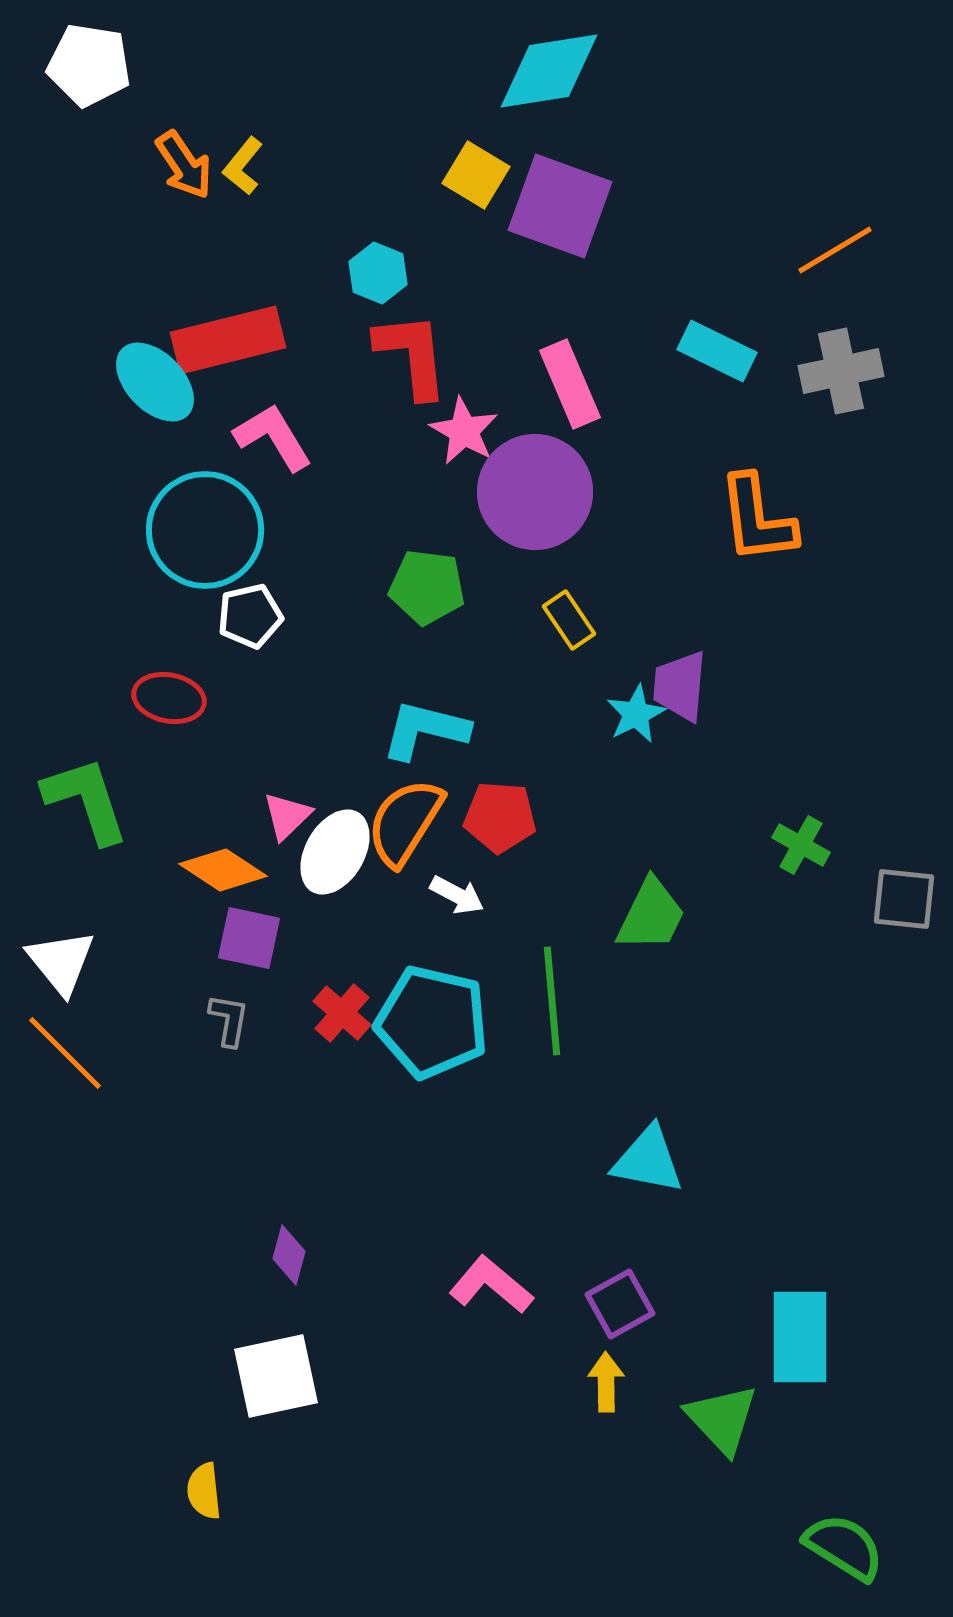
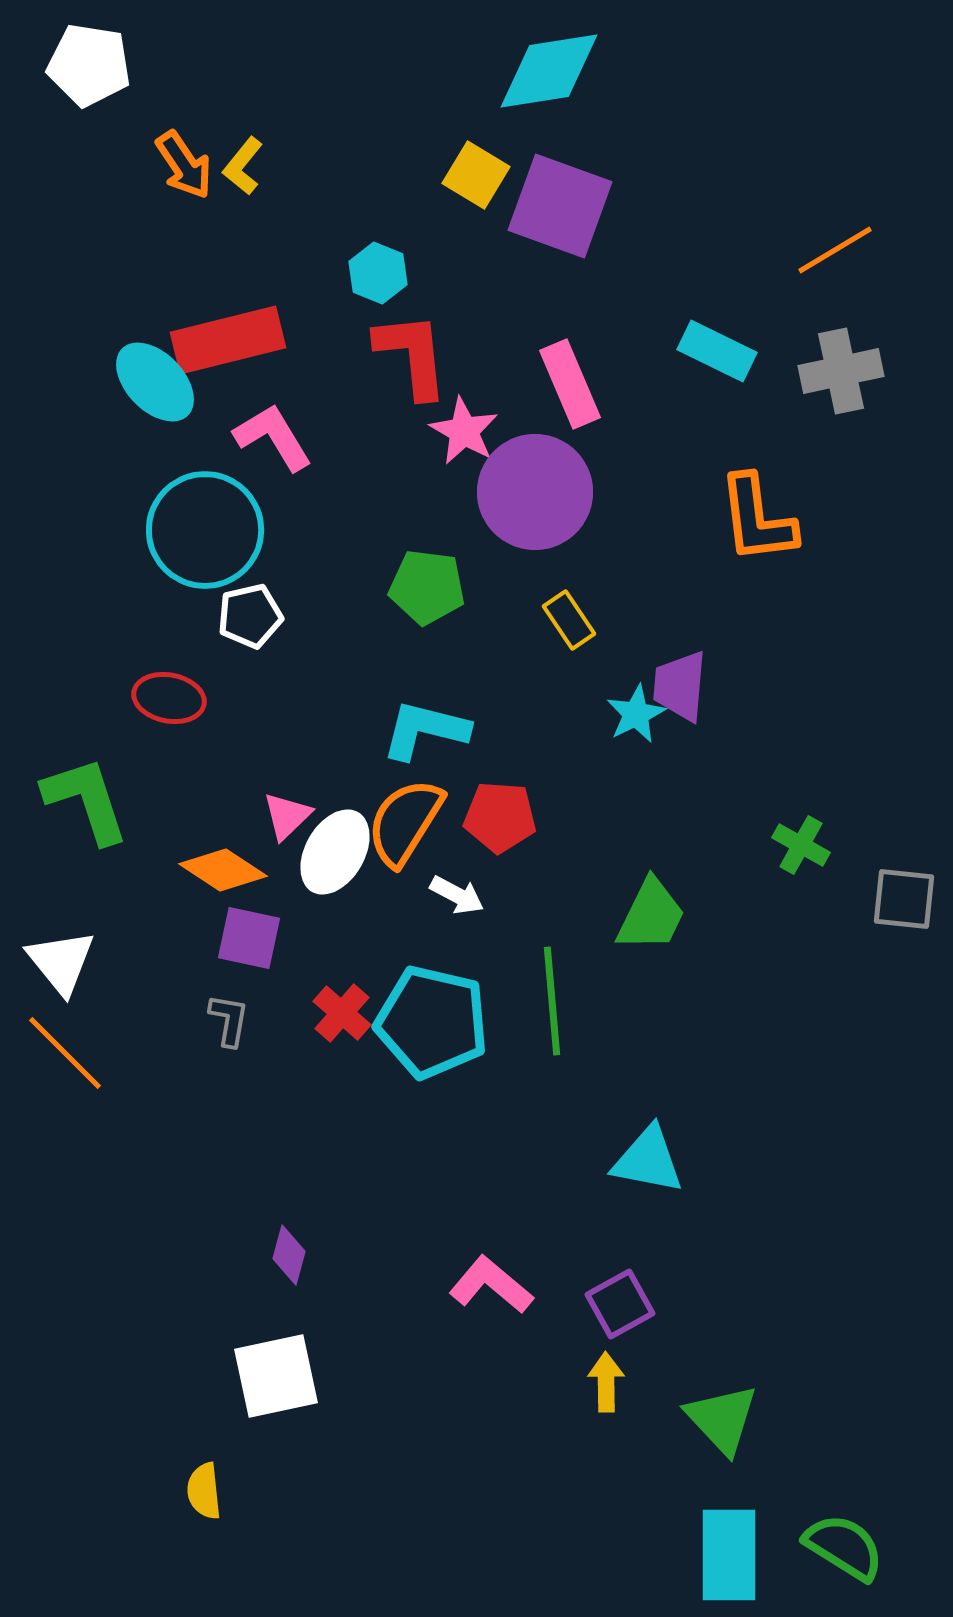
cyan rectangle at (800, 1337): moved 71 px left, 218 px down
